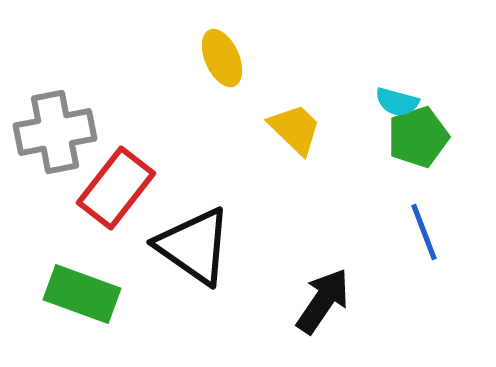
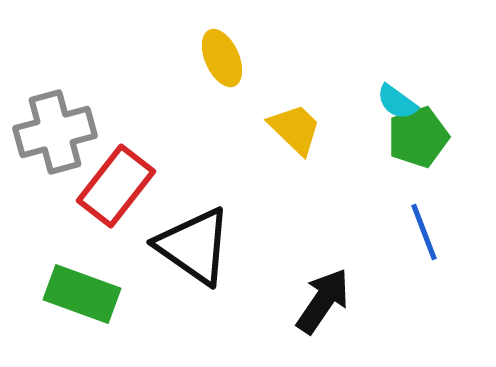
cyan semicircle: rotated 21 degrees clockwise
gray cross: rotated 4 degrees counterclockwise
red rectangle: moved 2 px up
